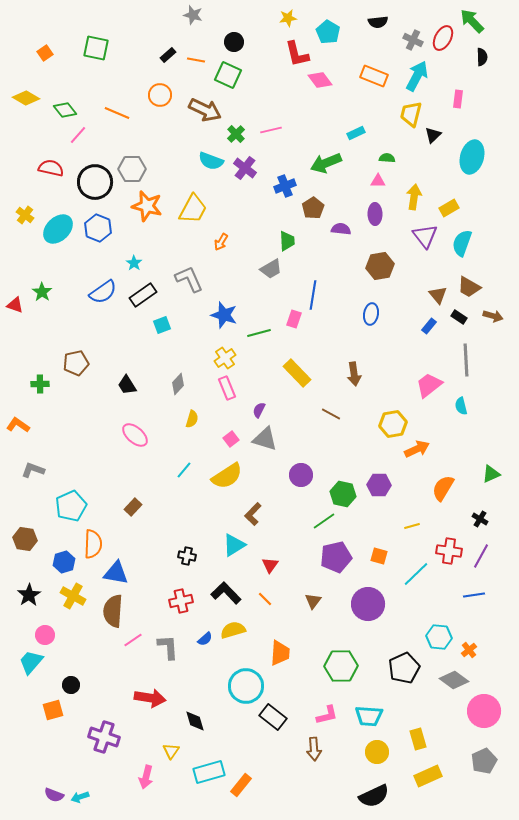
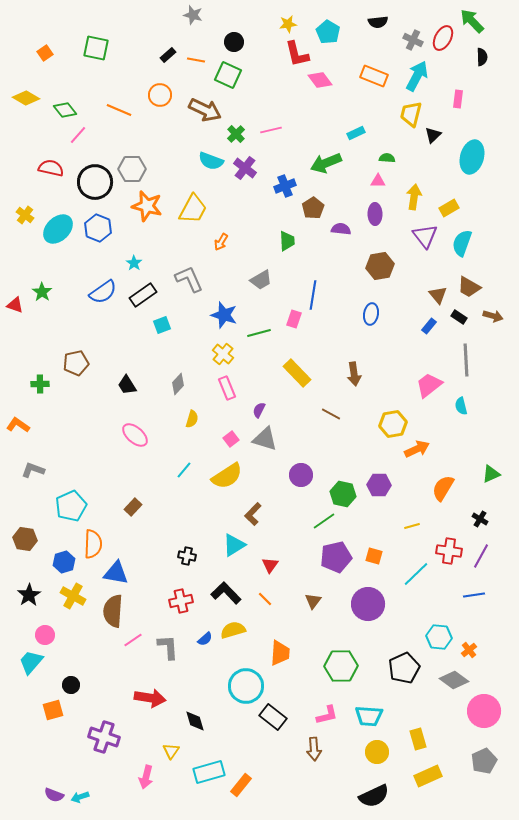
yellow star at (288, 18): moved 6 px down
orange line at (117, 113): moved 2 px right, 3 px up
gray trapezoid at (271, 269): moved 10 px left, 11 px down
yellow cross at (225, 358): moved 2 px left, 4 px up; rotated 15 degrees counterclockwise
orange square at (379, 556): moved 5 px left
